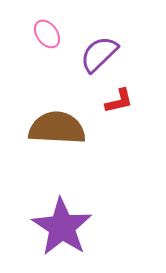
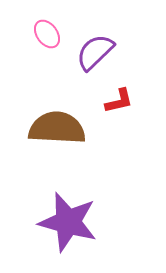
purple semicircle: moved 4 px left, 2 px up
purple star: moved 6 px right, 5 px up; rotated 18 degrees counterclockwise
